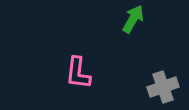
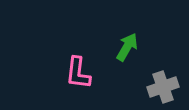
green arrow: moved 6 px left, 28 px down
